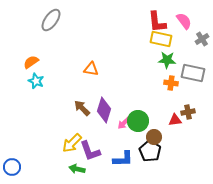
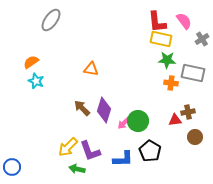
brown circle: moved 41 px right
yellow arrow: moved 4 px left, 4 px down
